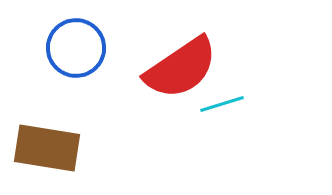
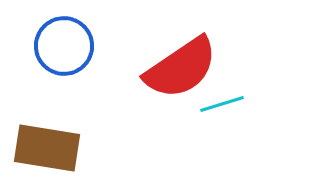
blue circle: moved 12 px left, 2 px up
